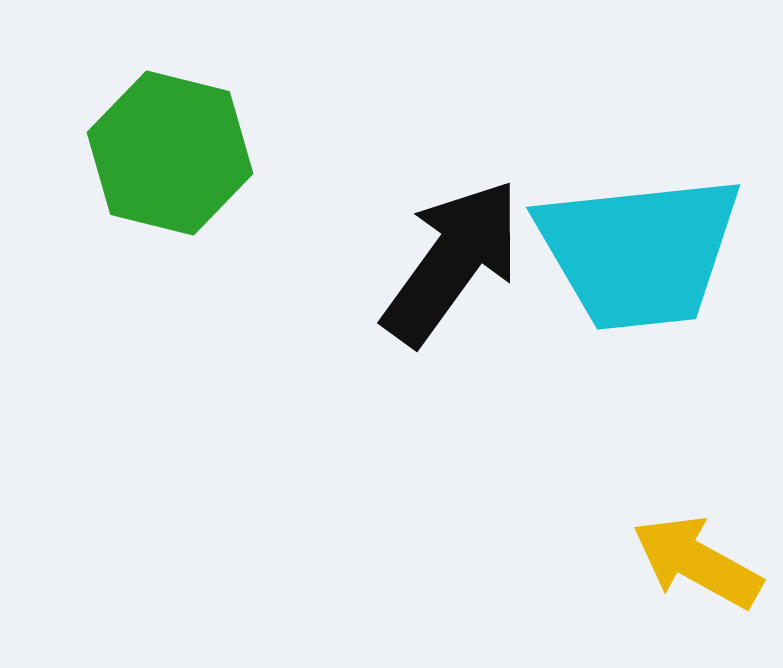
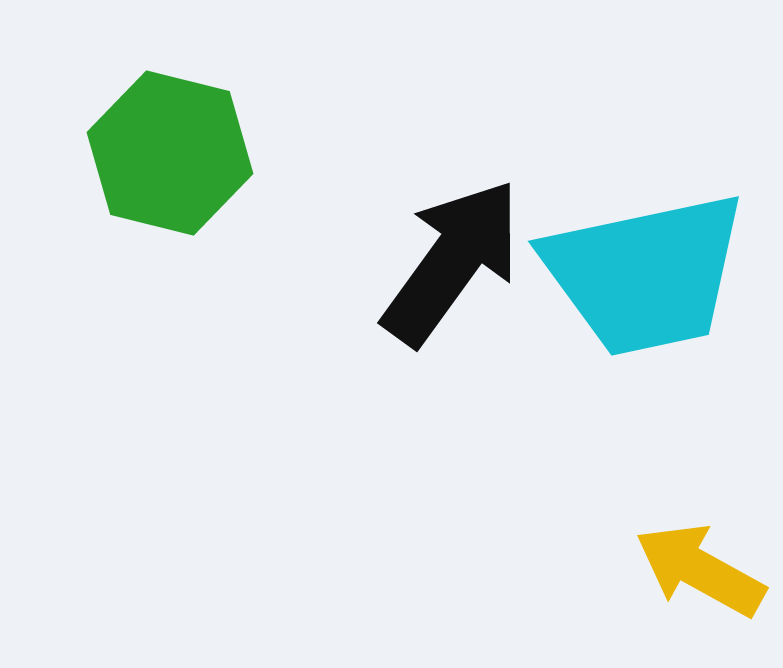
cyan trapezoid: moved 6 px right, 22 px down; rotated 6 degrees counterclockwise
yellow arrow: moved 3 px right, 8 px down
